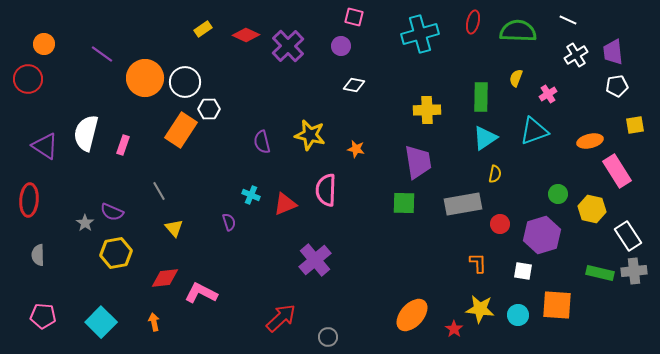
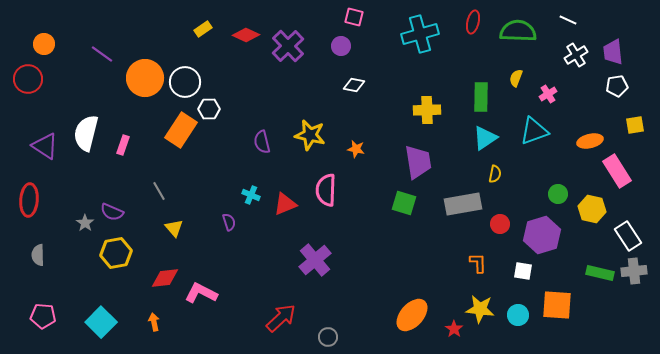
green square at (404, 203): rotated 15 degrees clockwise
